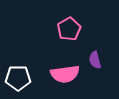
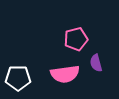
pink pentagon: moved 7 px right, 10 px down; rotated 15 degrees clockwise
purple semicircle: moved 1 px right, 3 px down
